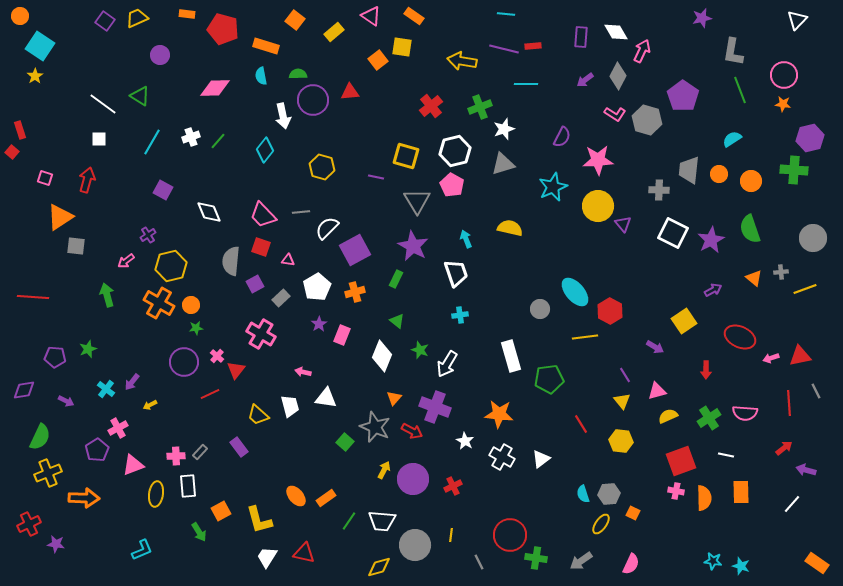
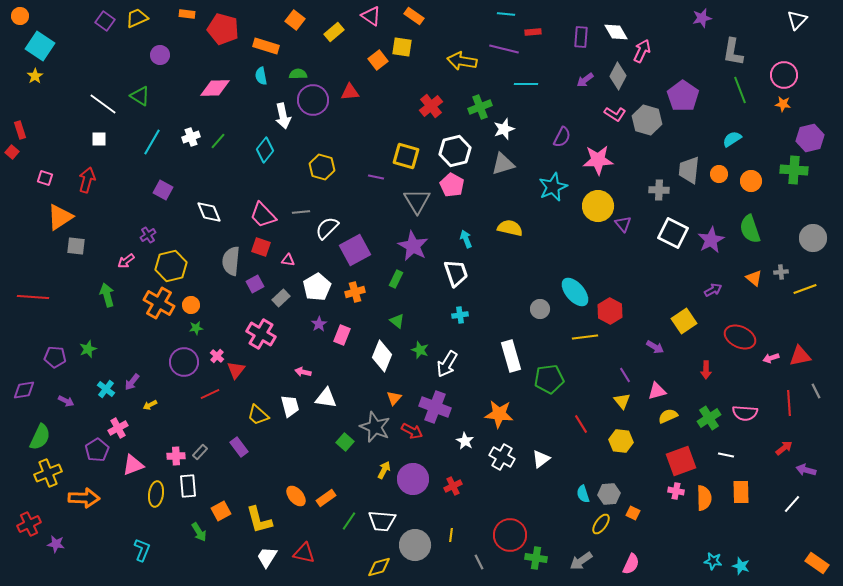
red rectangle at (533, 46): moved 14 px up
cyan L-shape at (142, 550): rotated 45 degrees counterclockwise
